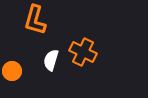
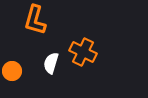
white semicircle: moved 3 px down
